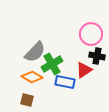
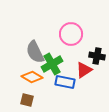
pink circle: moved 20 px left
gray semicircle: rotated 110 degrees clockwise
